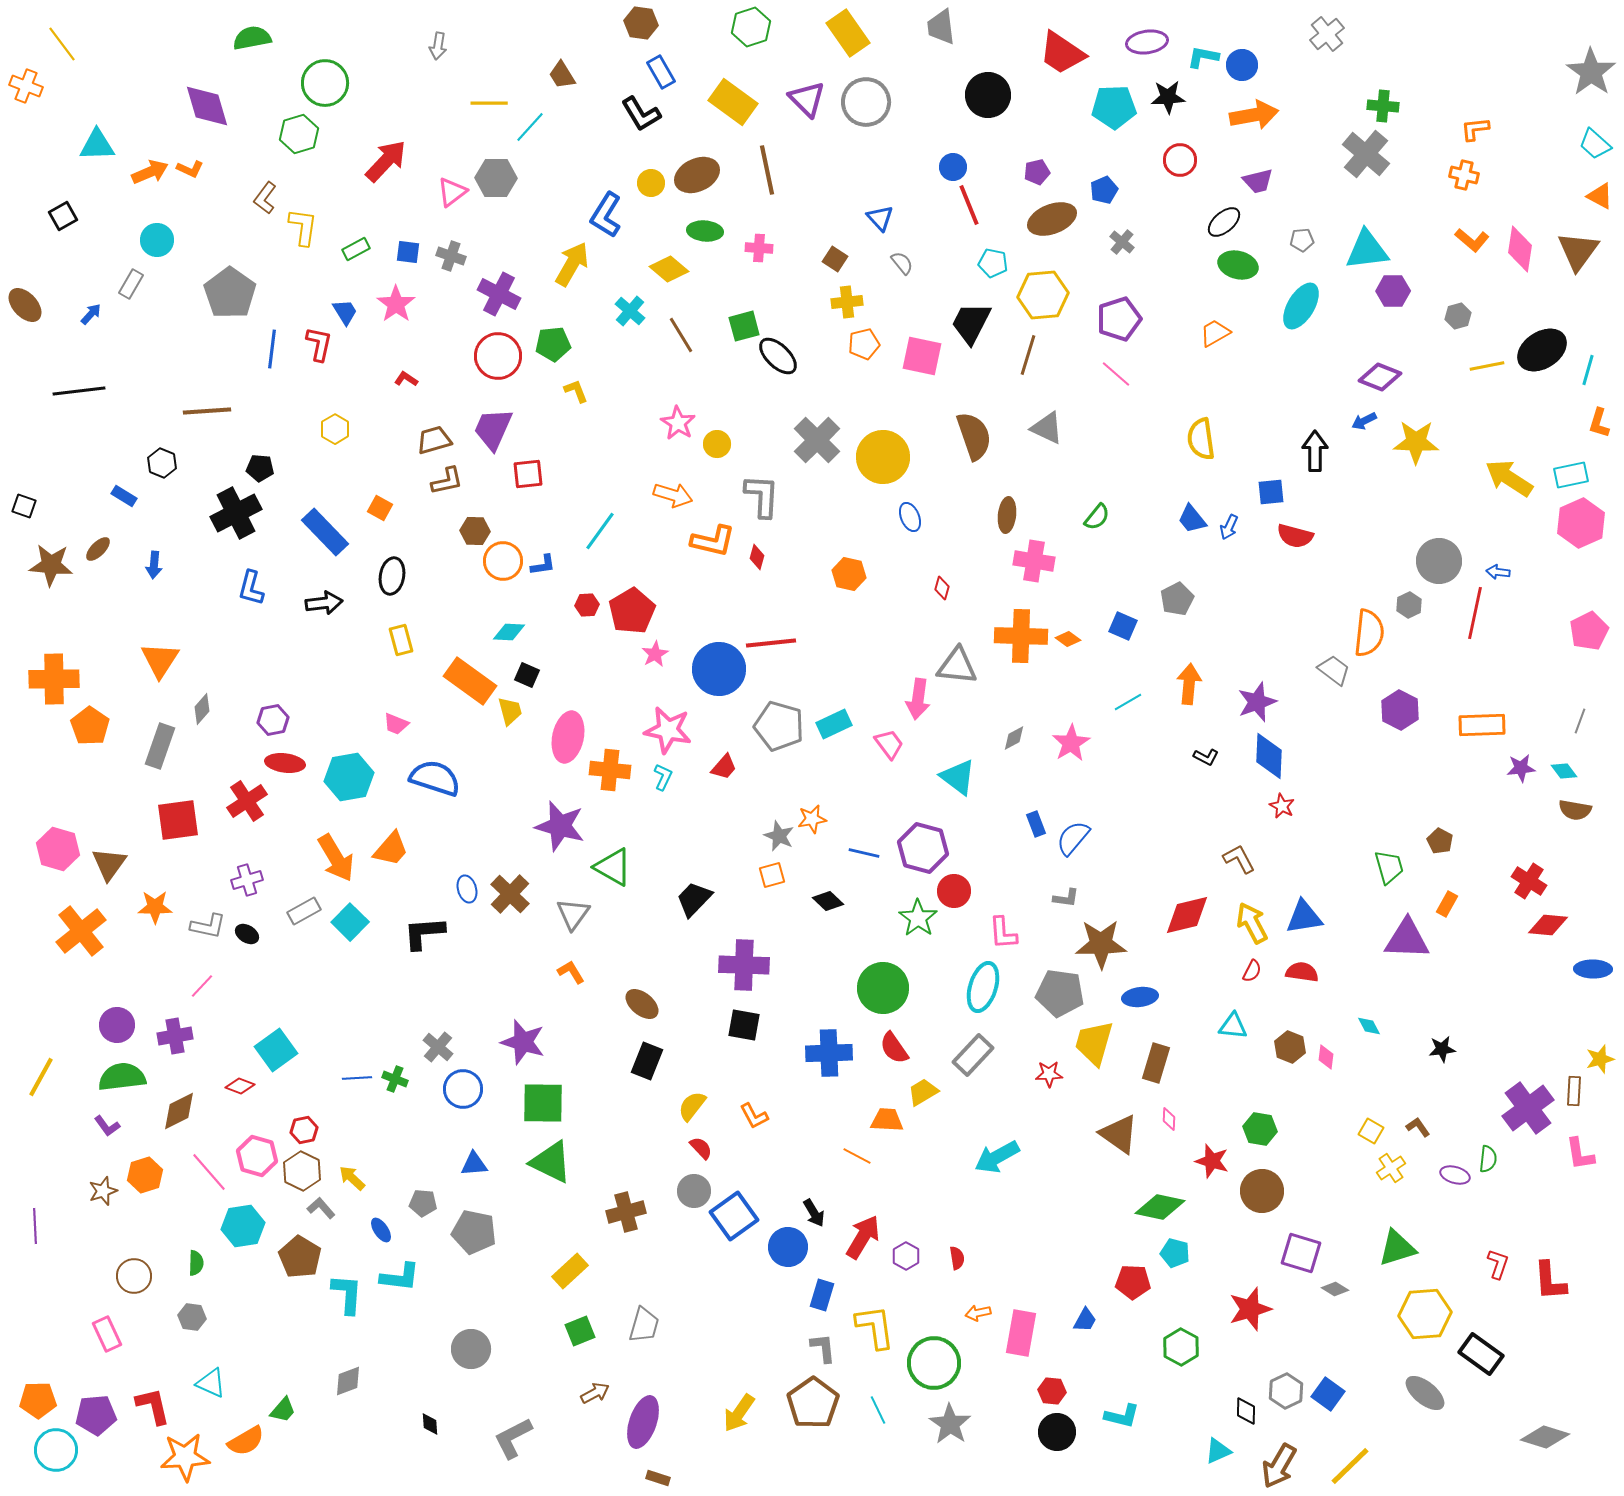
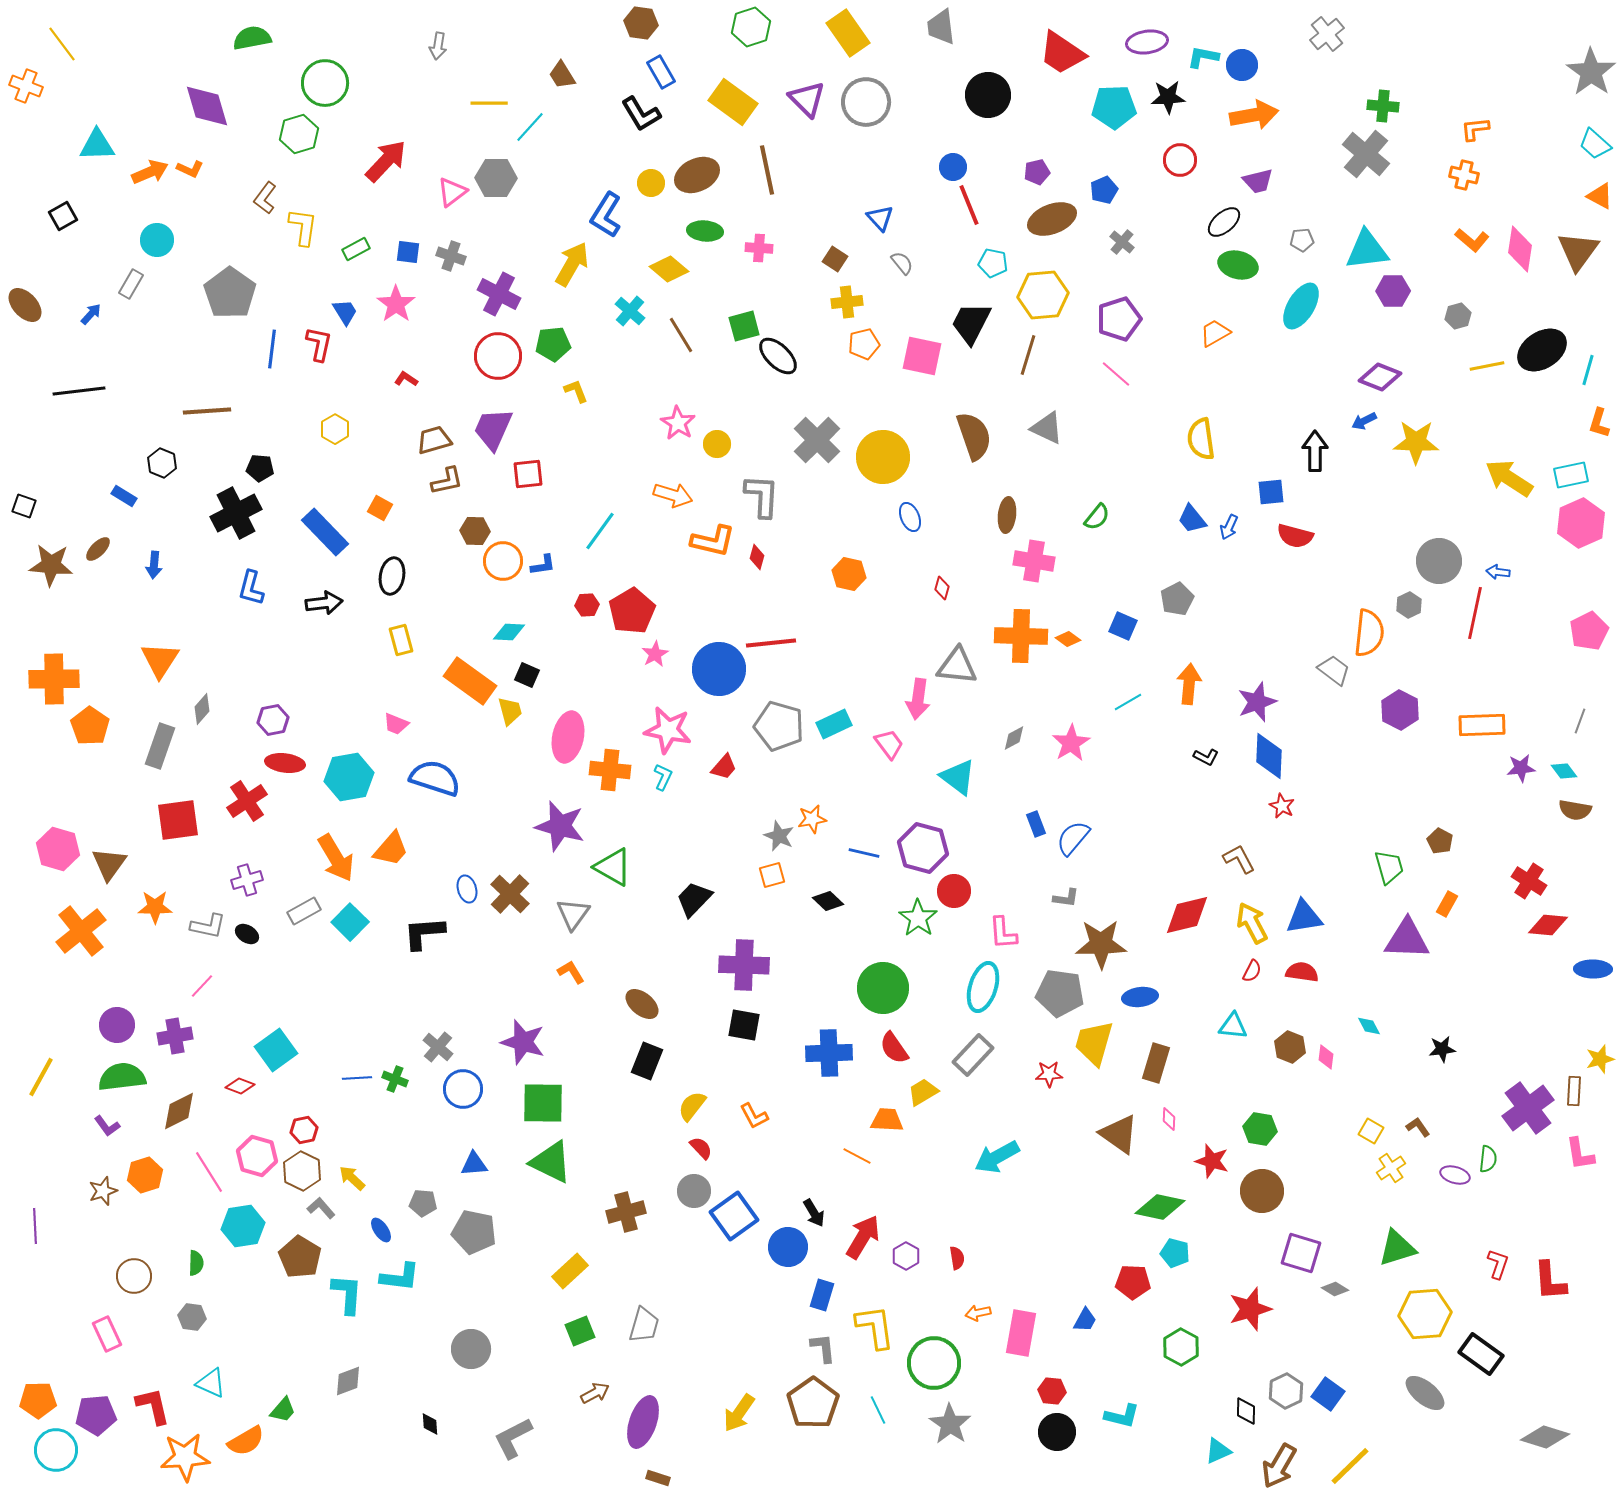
pink line at (209, 1172): rotated 9 degrees clockwise
